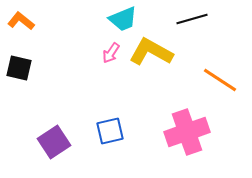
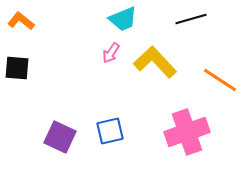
black line: moved 1 px left
yellow L-shape: moved 4 px right, 10 px down; rotated 18 degrees clockwise
black square: moved 2 px left; rotated 8 degrees counterclockwise
purple square: moved 6 px right, 5 px up; rotated 32 degrees counterclockwise
